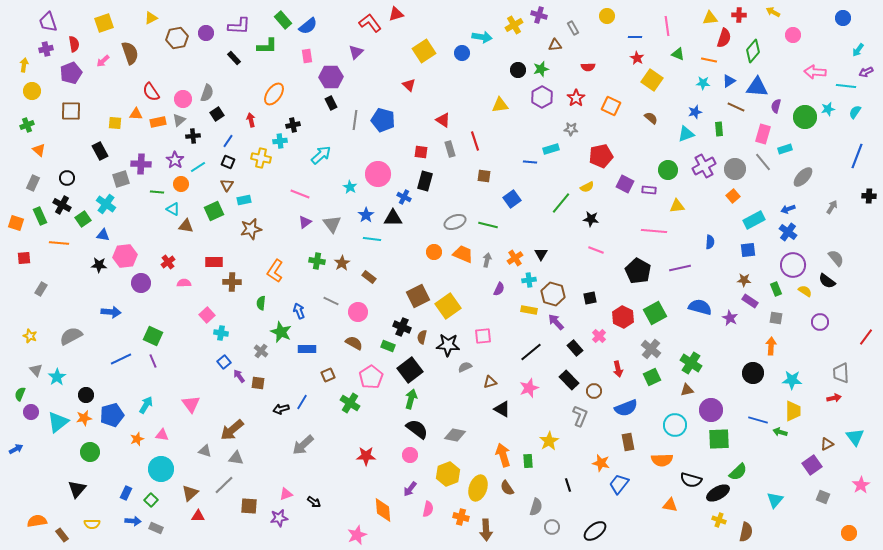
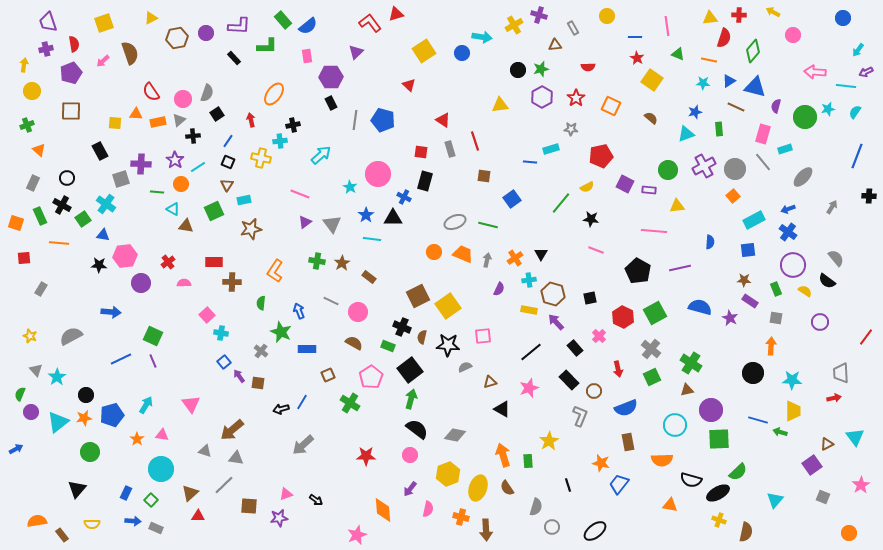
blue triangle at (757, 87): moved 2 px left; rotated 10 degrees clockwise
orange star at (137, 439): rotated 16 degrees counterclockwise
black arrow at (314, 502): moved 2 px right, 2 px up
